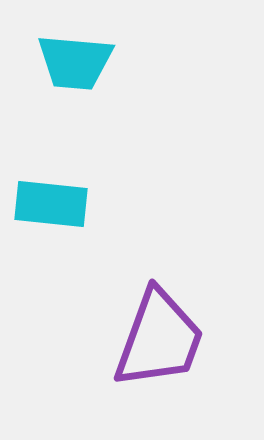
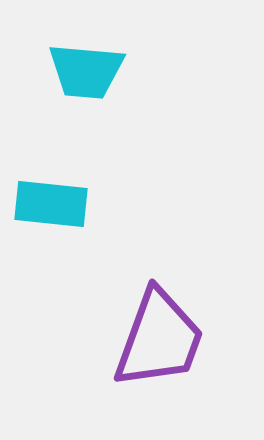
cyan trapezoid: moved 11 px right, 9 px down
